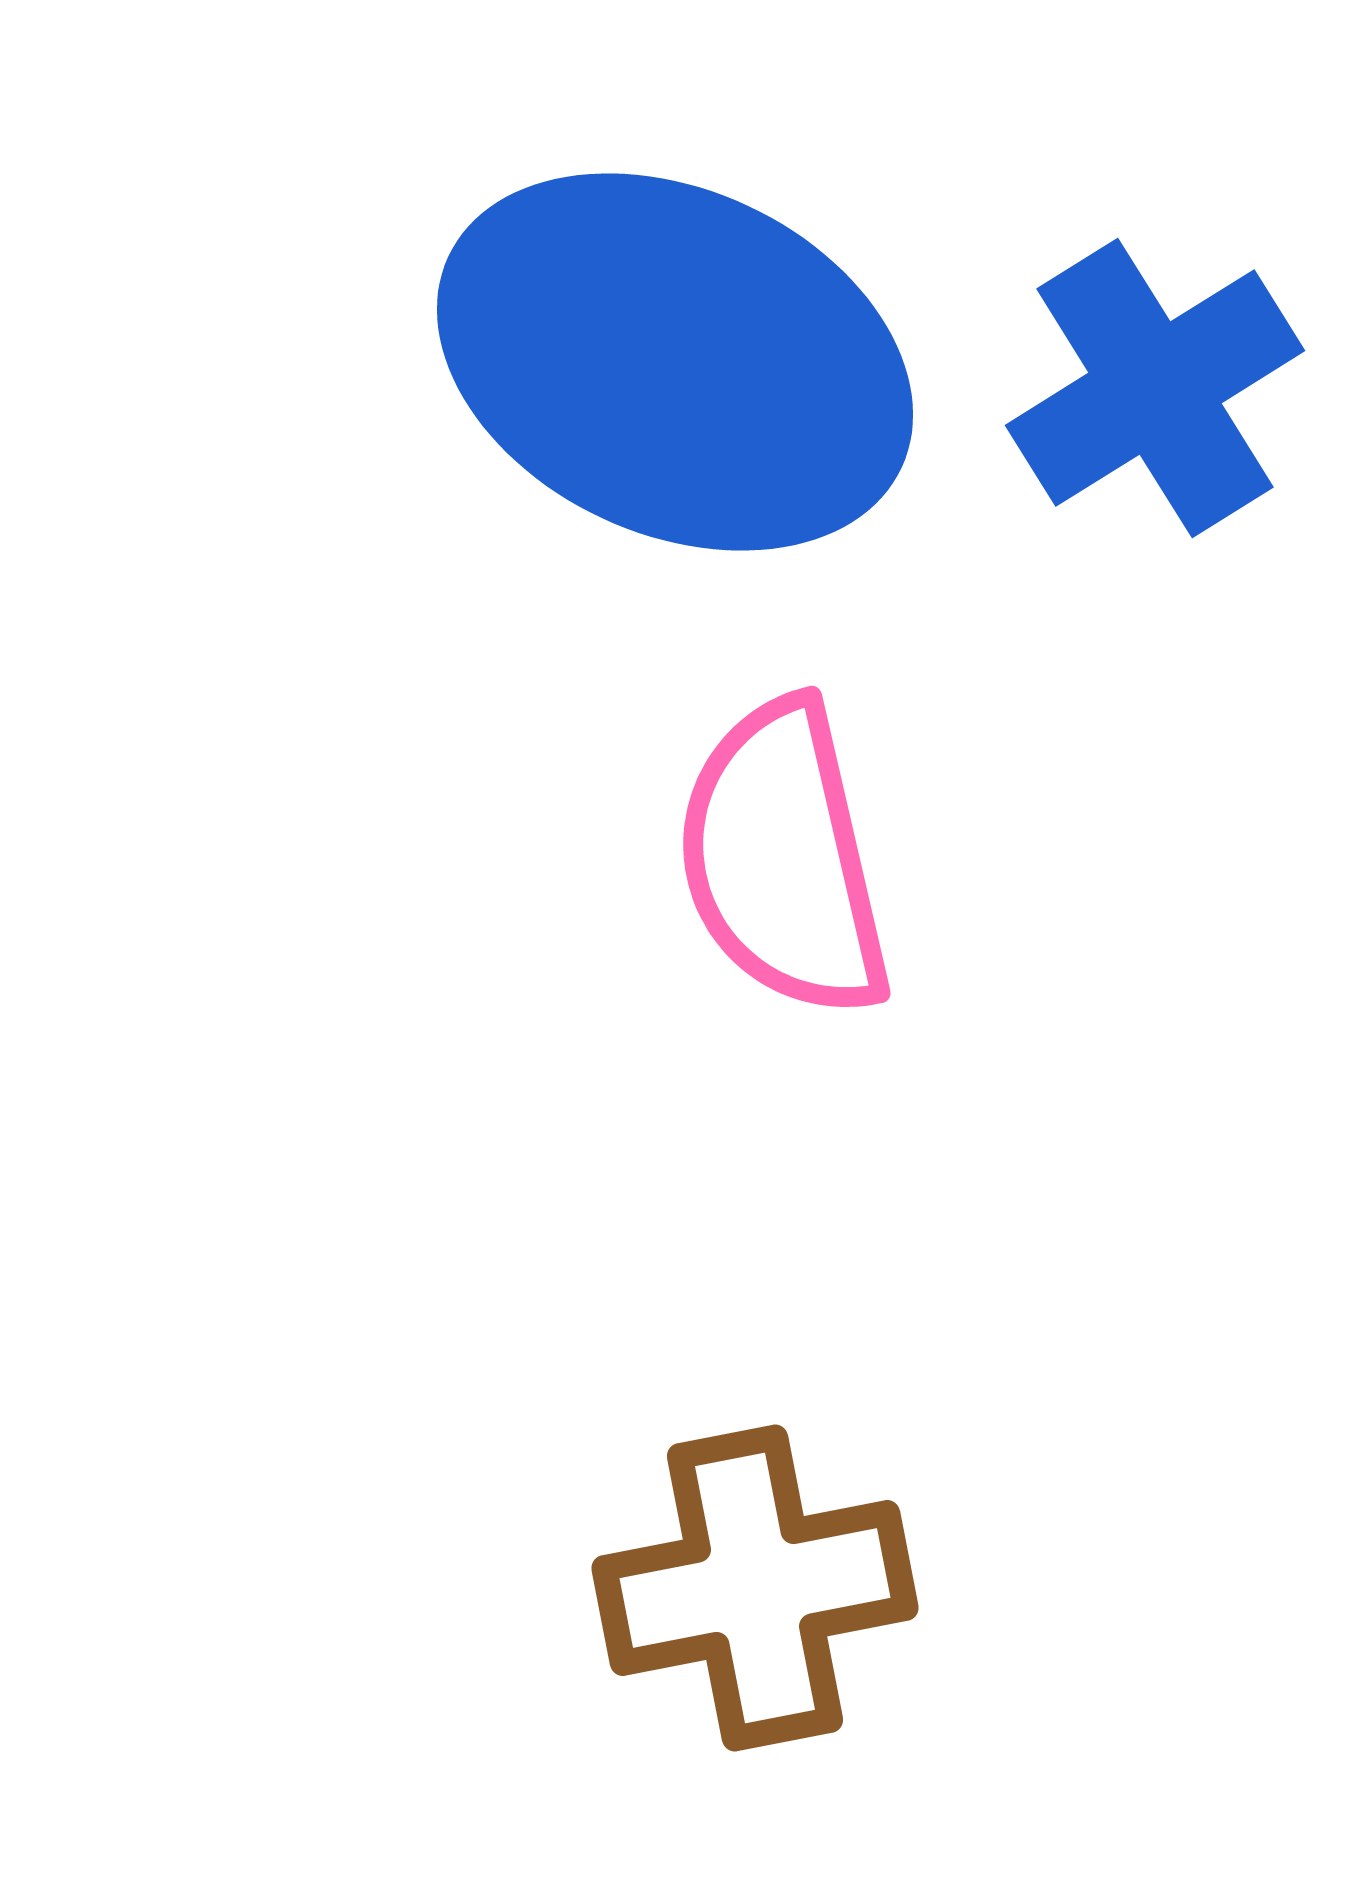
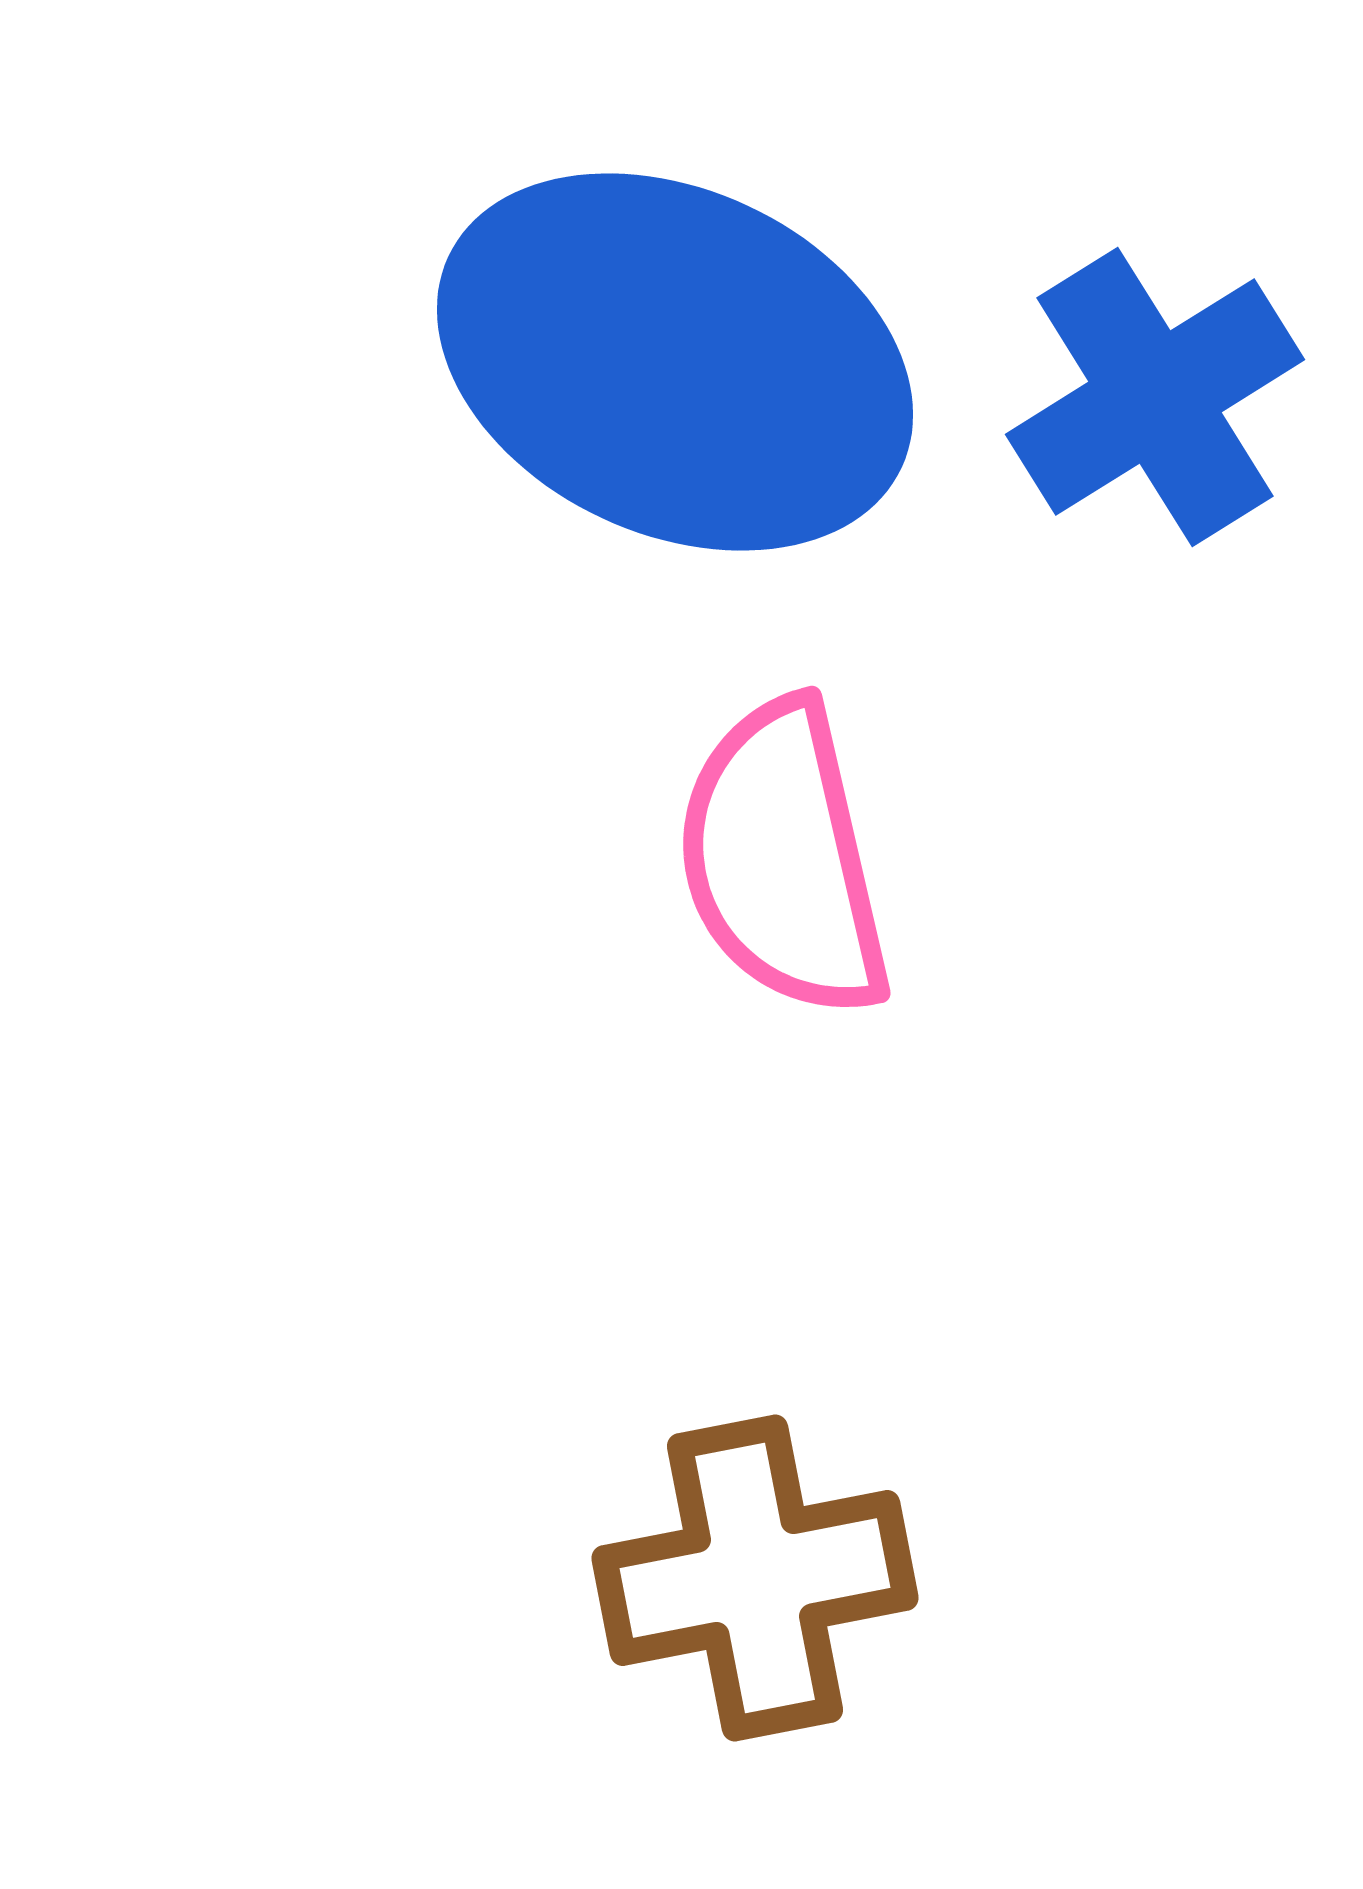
blue cross: moved 9 px down
brown cross: moved 10 px up
